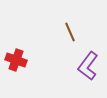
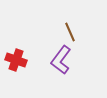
purple L-shape: moved 27 px left, 6 px up
